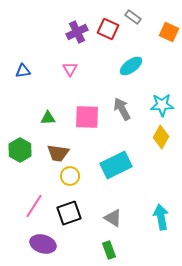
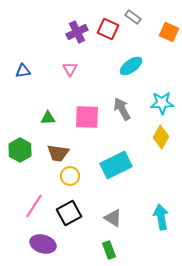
cyan star: moved 2 px up
black square: rotated 10 degrees counterclockwise
